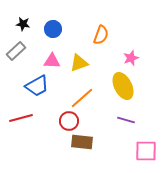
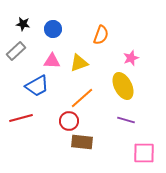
pink square: moved 2 px left, 2 px down
